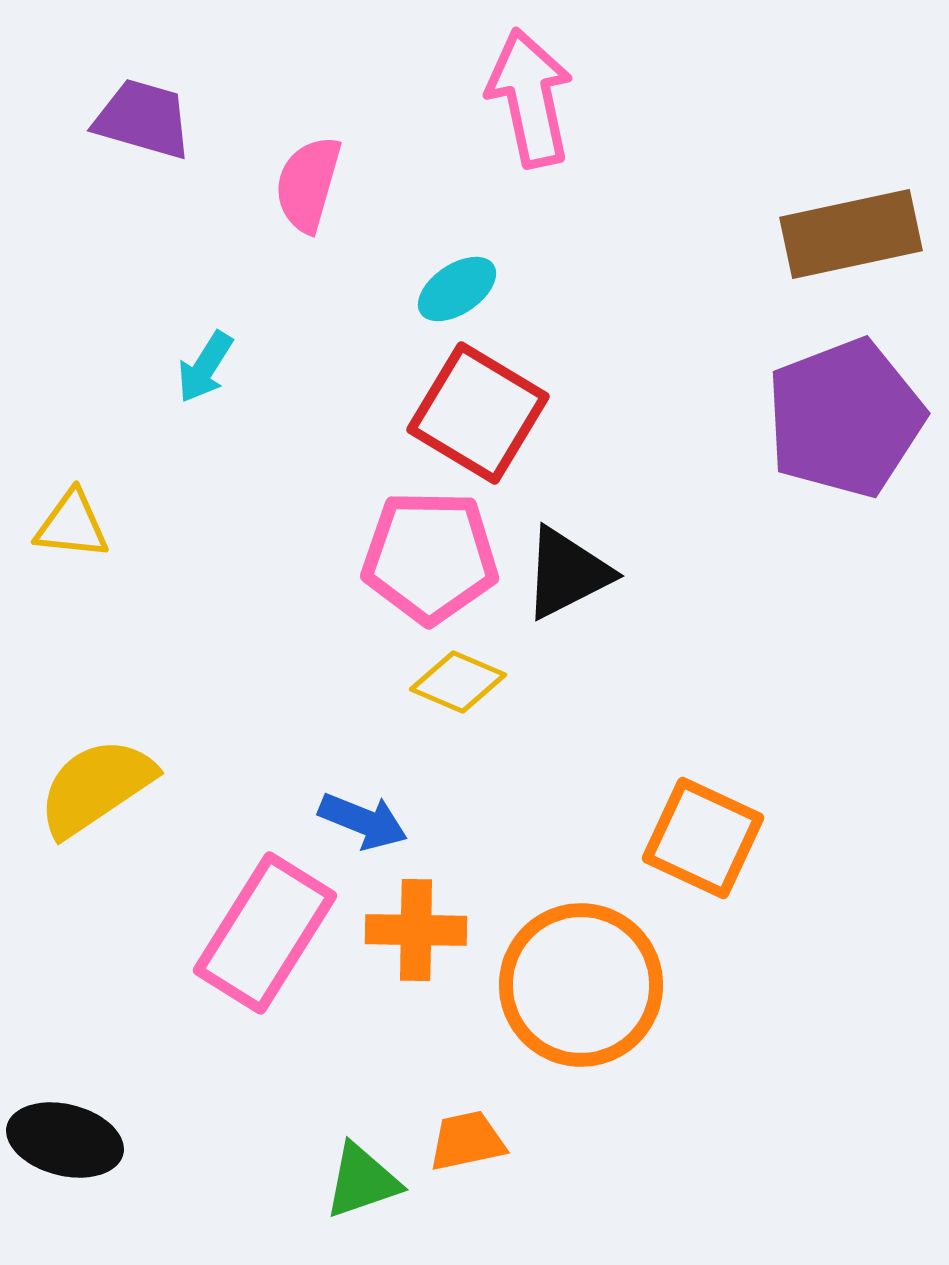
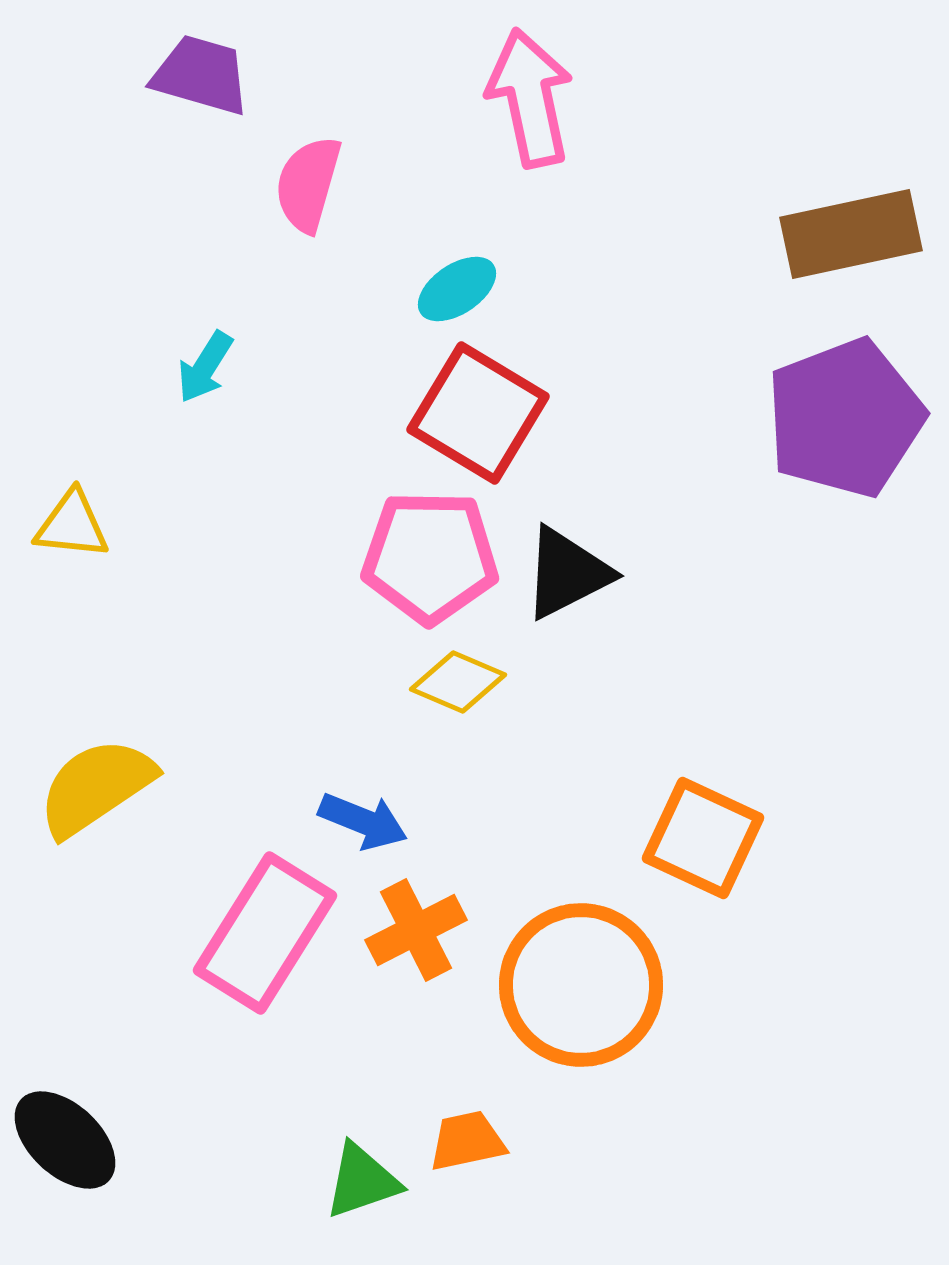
purple trapezoid: moved 58 px right, 44 px up
orange cross: rotated 28 degrees counterclockwise
black ellipse: rotated 29 degrees clockwise
